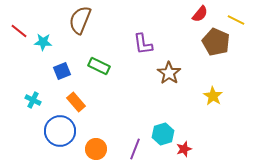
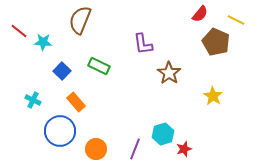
blue square: rotated 24 degrees counterclockwise
